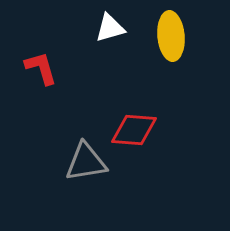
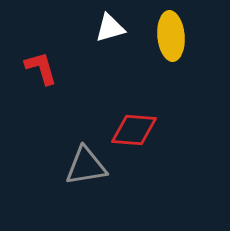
gray triangle: moved 4 px down
